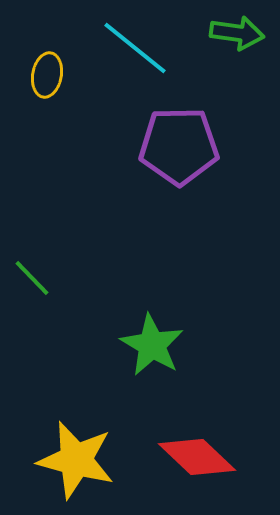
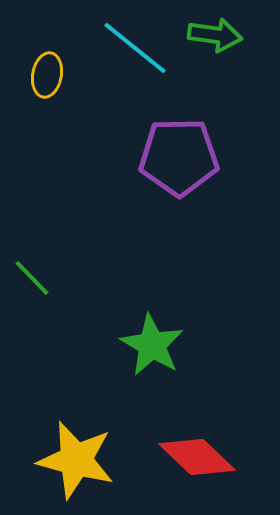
green arrow: moved 22 px left, 2 px down
purple pentagon: moved 11 px down
